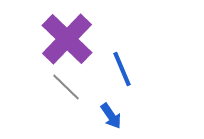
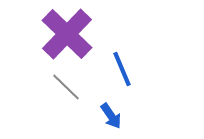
purple cross: moved 5 px up
